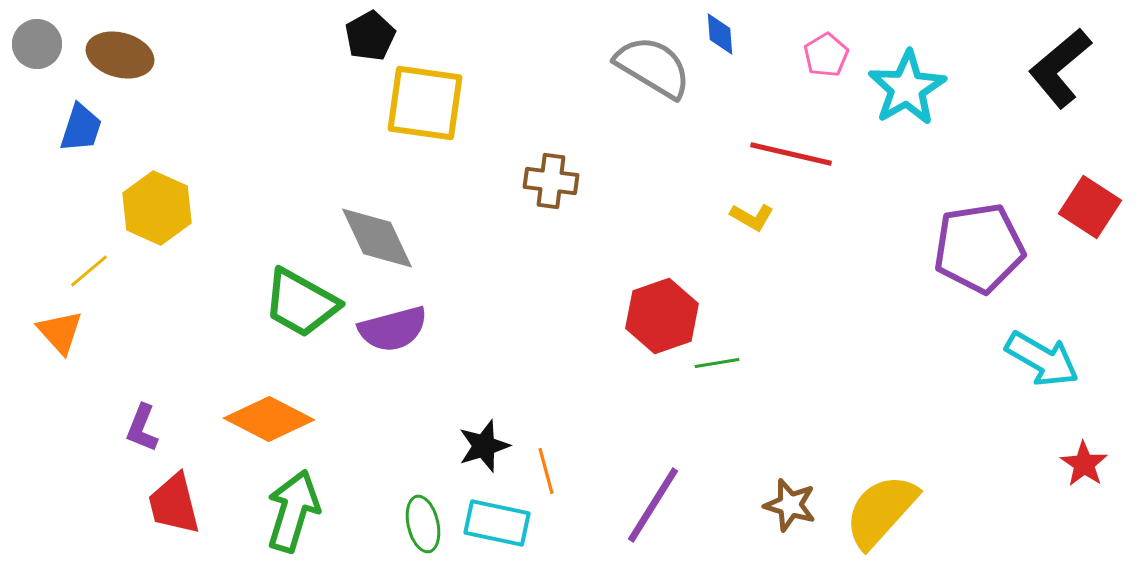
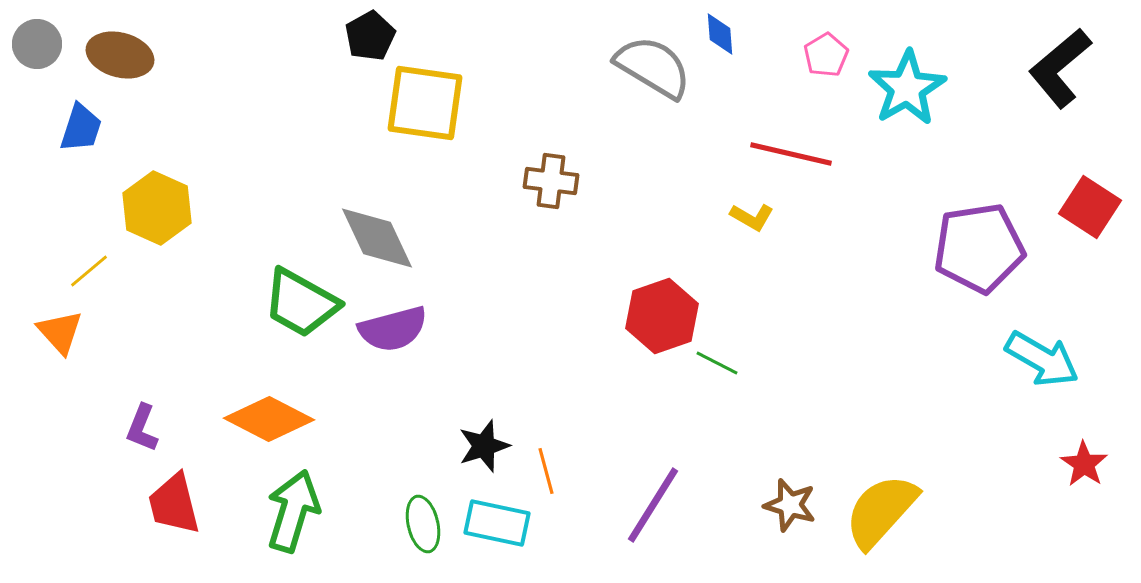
green line: rotated 36 degrees clockwise
